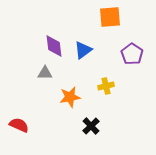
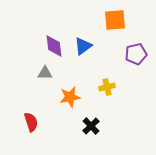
orange square: moved 5 px right, 3 px down
blue triangle: moved 4 px up
purple pentagon: moved 4 px right; rotated 25 degrees clockwise
yellow cross: moved 1 px right, 1 px down
red semicircle: moved 12 px right, 3 px up; rotated 48 degrees clockwise
